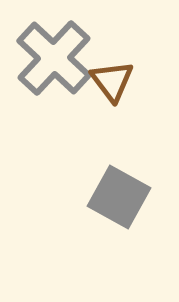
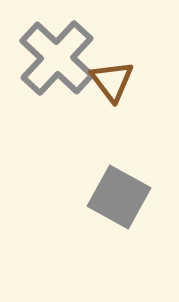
gray cross: moved 3 px right
